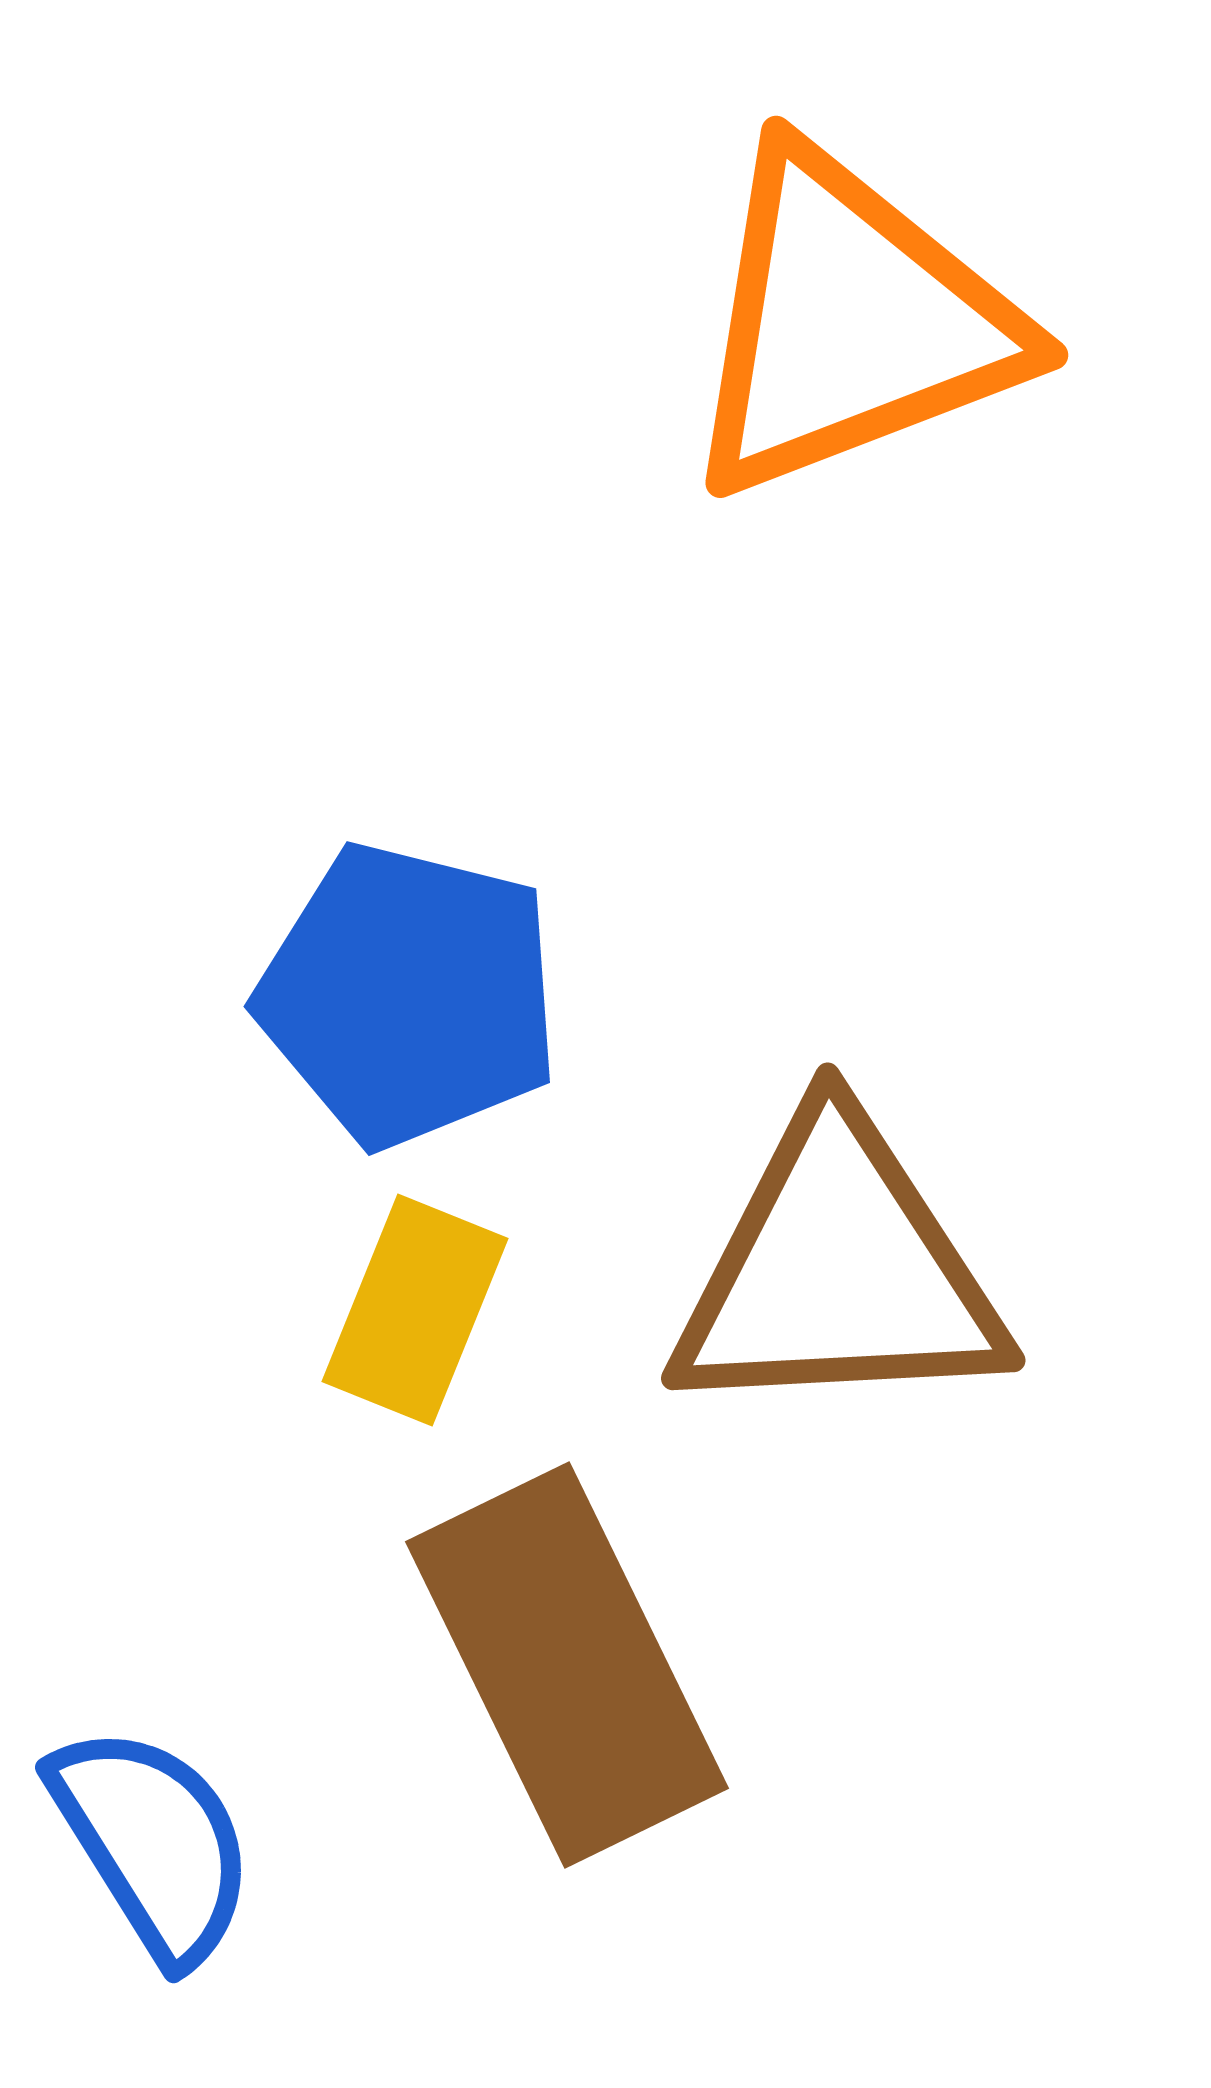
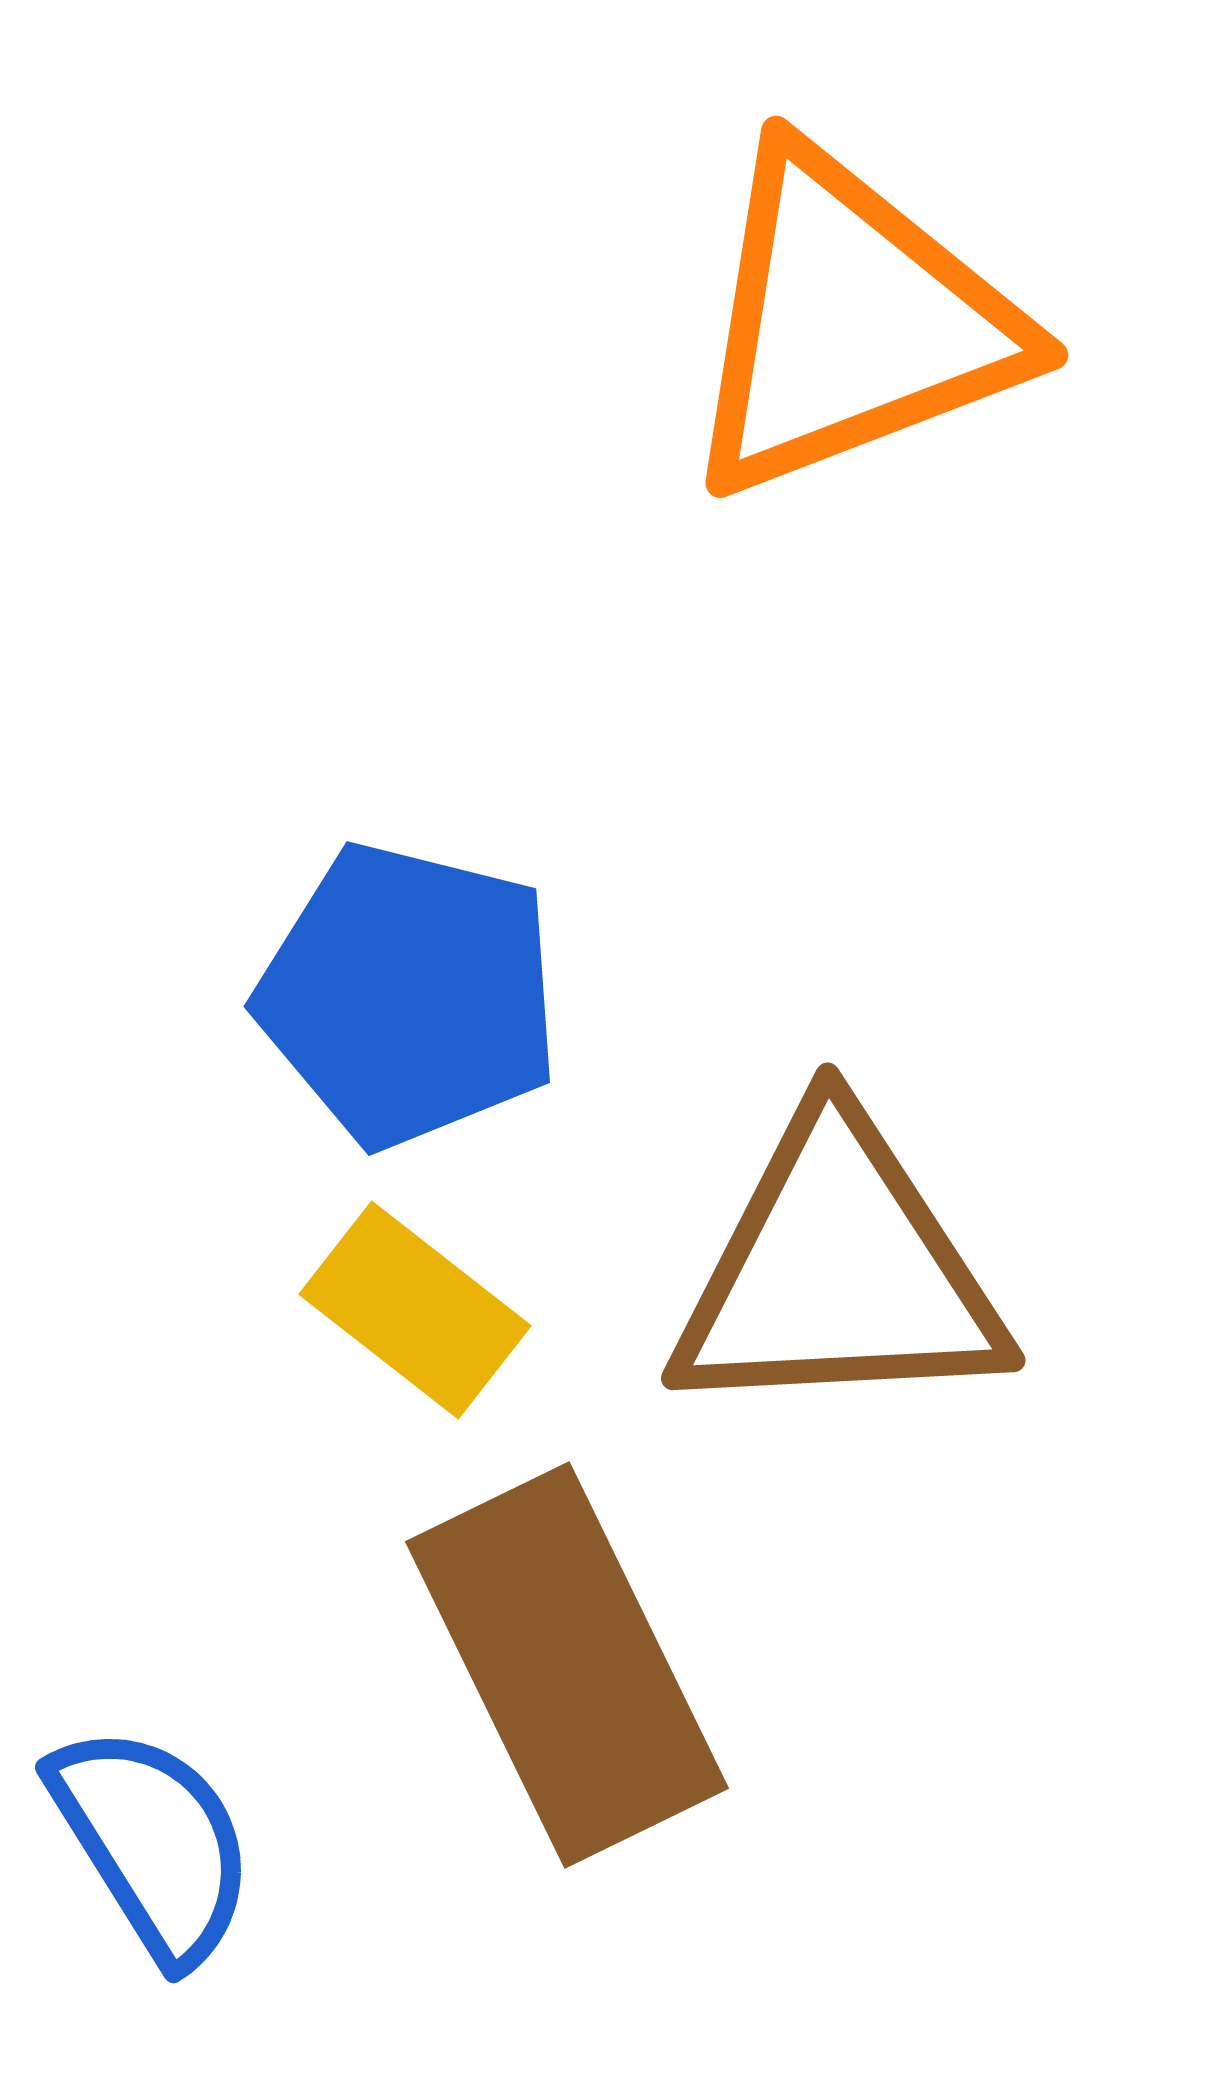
yellow rectangle: rotated 74 degrees counterclockwise
